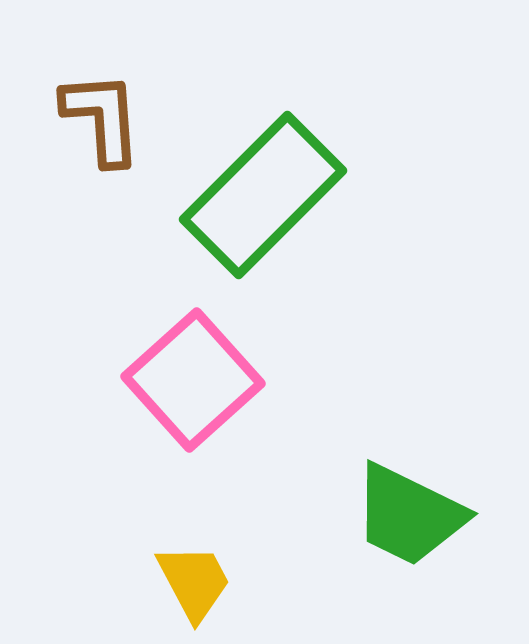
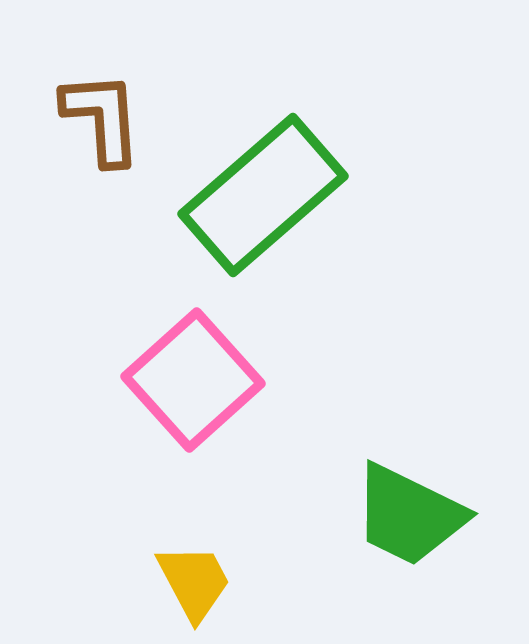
green rectangle: rotated 4 degrees clockwise
